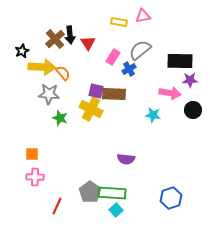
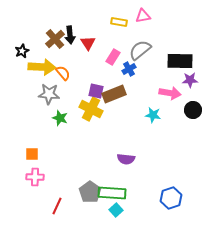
brown rectangle: rotated 25 degrees counterclockwise
